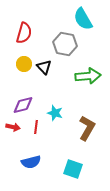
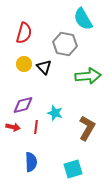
blue semicircle: rotated 78 degrees counterclockwise
cyan square: rotated 36 degrees counterclockwise
